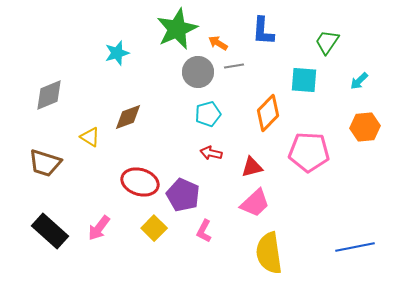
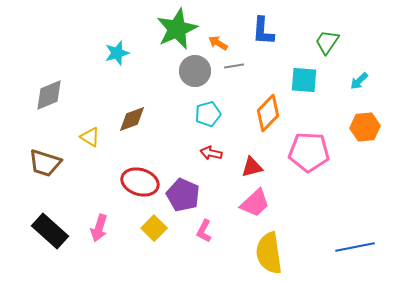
gray circle: moved 3 px left, 1 px up
brown diamond: moved 4 px right, 2 px down
pink arrow: rotated 20 degrees counterclockwise
